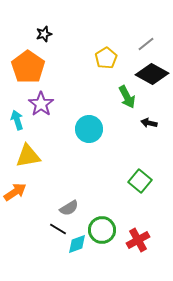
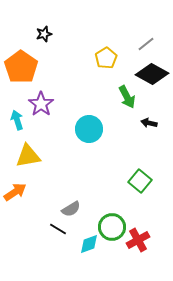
orange pentagon: moved 7 px left
gray semicircle: moved 2 px right, 1 px down
green circle: moved 10 px right, 3 px up
cyan diamond: moved 12 px right
